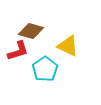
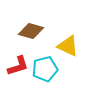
red L-shape: moved 15 px down
cyan pentagon: rotated 20 degrees clockwise
